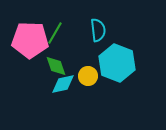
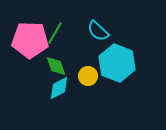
cyan semicircle: moved 1 px down; rotated 140 degrees clockwise
cyan diamond: moved 4 px left, 4 px down; rotated 15 degrees counterclockwise
